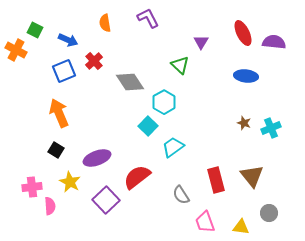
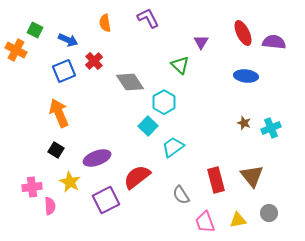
purple square: rotated 16 degrees clockwise
yellow triangle: moved 3 px left, 7 px up; rotated 18 degrees counterclockwise
